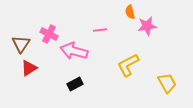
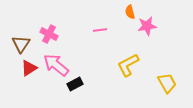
pink arrow: moved 18 px left, 14 px down; rotated 24 degrees clockwise
